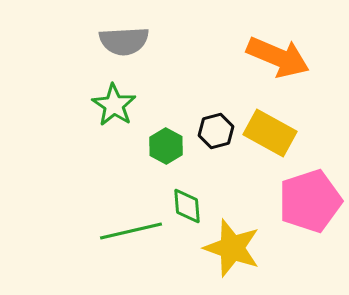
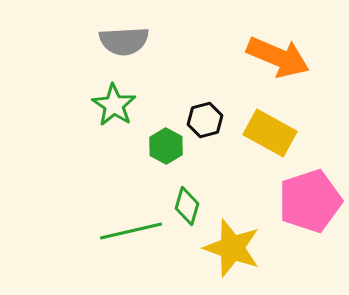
black hexagon: moved 11 px left, 11 px up
green diamond: rotated 21 degrees clockwise
